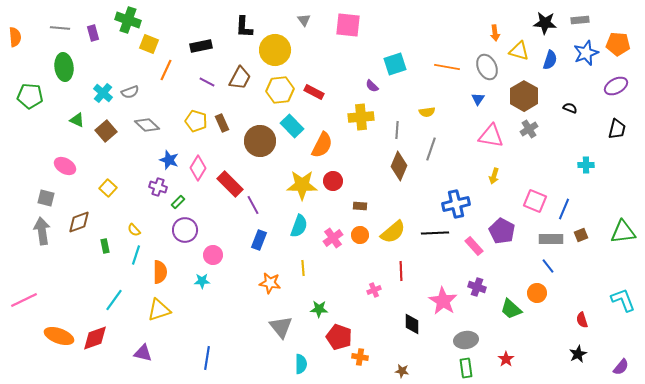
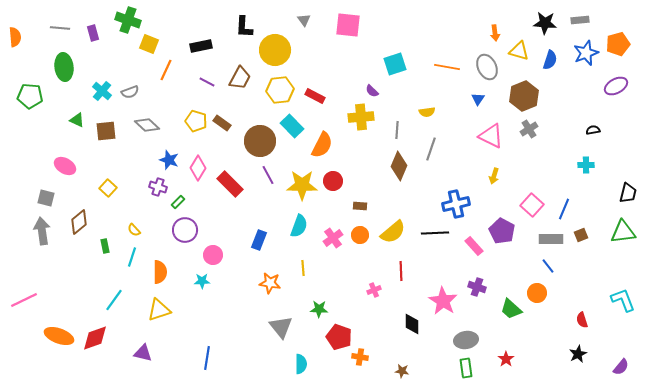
orange pentagon at (618, 44): rotated 20 degrees counterclockwise
purple semicircle at (372, 86): moved 5 px down
red rectangle at (314, 92): moved 1 px right, 4 px down
cyan cross at (103, 93): moved 1 px left, 2 px up
brown hexagon at (524, 96): rotated 8 degrees clockwise
black semicircle at (570, 108): moved 23 px right, 22 px down; rotated 32 degrees counterclockwise
brown rectangle at (222, 123): rotated 30 degrees counterclockwise
black trapezoid at (617, 129): moved 11 px right, 64 px down
brown square at (106, 131): rotated 35 degrees clockwise
pink triangle at (491, 136): rotated 16 degrees clockwise
pink square at (535, 201): moved 3 px left, 4 px down; rotated 20 degrees clockwise
purple line at (253, 205): moved 15 px right, 30 px up
brown diamond at (79, 222): rotated 20 degrees counterclockwise
cyan line at (136, 255): moved 4 px left, 2 px down
